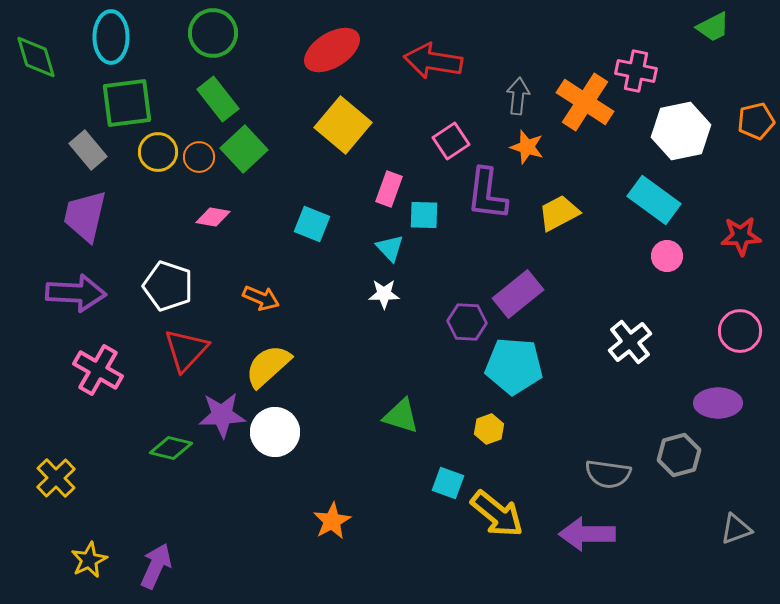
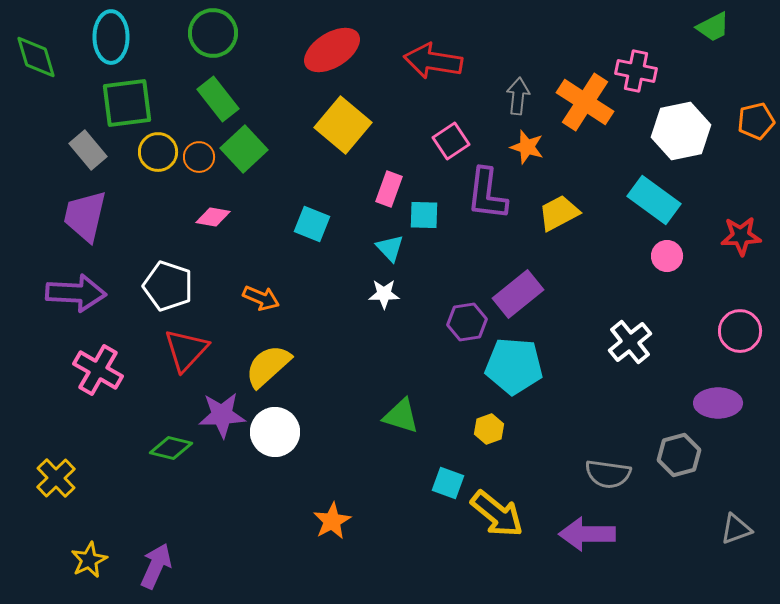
purple hexagon at (467, 322): rotated 12 degrees counterclockwise
